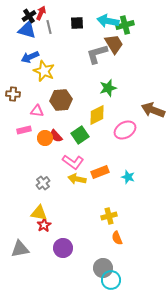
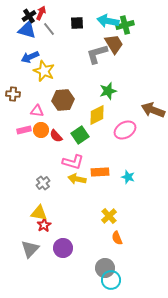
gray line: moved 2 px down; rotated 24 degrees counterclockwise
green star: moved 3 px down
brown hexagon: moved 2 px right
orange circle: moved 4 px left, 8 px up
pink L-shape: rotated 20 degrees counterclockwise
orange rectangle: rotated 18 degrees clockwise
yellow cross: rotated 28 degrees counterclockwise
gray triangle: moved 10 px right; rotated 36 degrees counterclockwise
gray circle: moved 2 px right
